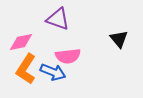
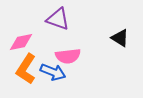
black triangle: moved 1 px right, 1 px up; rotated 18 degrees counterclockwise
